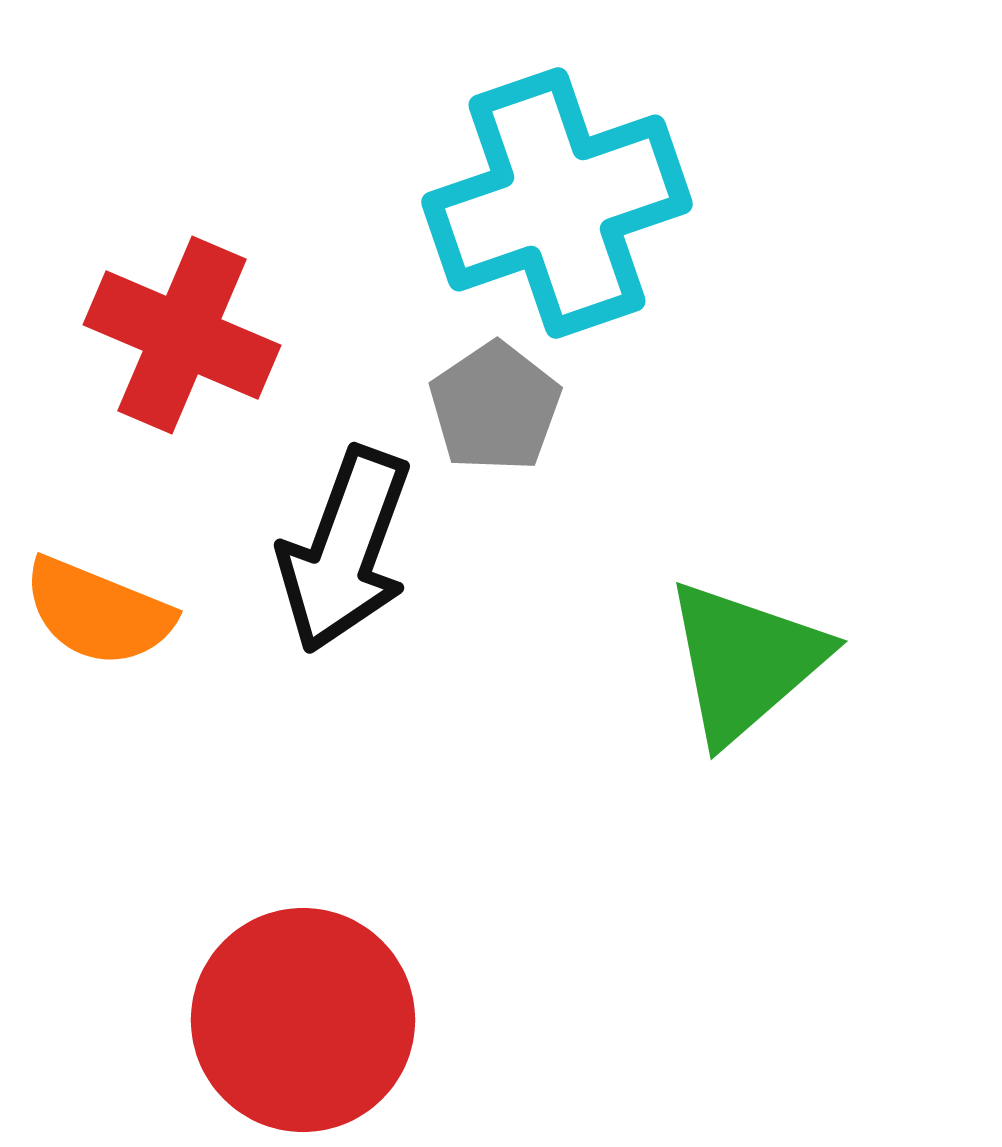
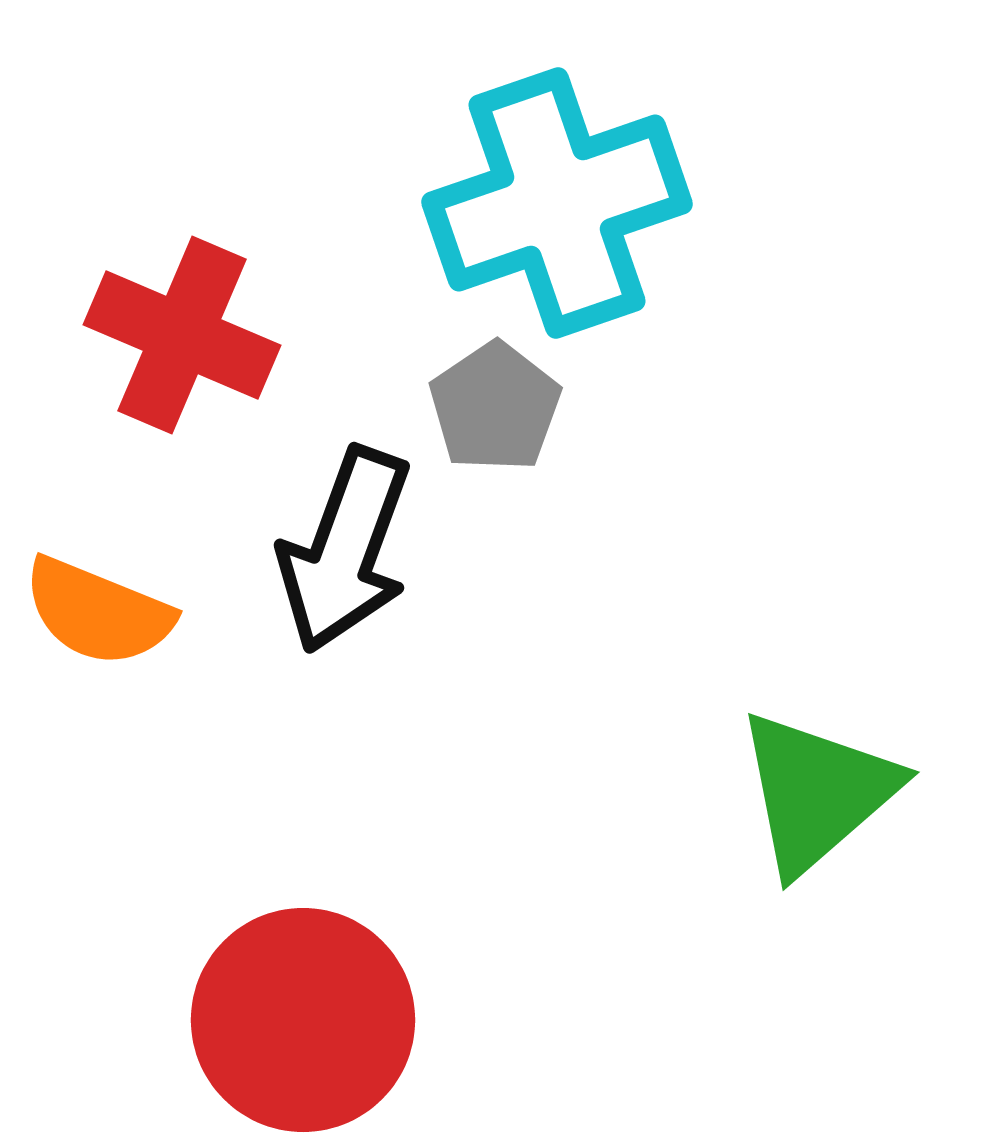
green triangle: moved 72 px right, 131 px down
